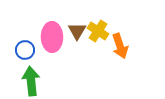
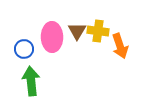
yellow cross: rotated 25 degrees counterclockwise
blue circle: moved 1 px left, 1 px up
